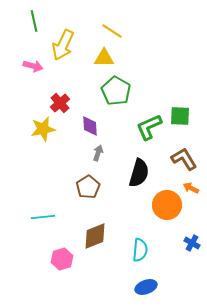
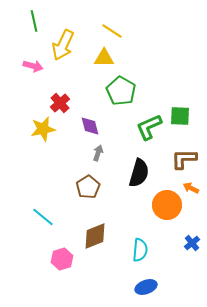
green pentagon: moved 5 px right
purple diamond: rotated 10 degrees counterclockwise
brown L-shape: rotated 60 degrees counterclockwise
cyan line: rotated 45 degrees clockwise
blue cross: rotated 21 degrees clockwise
